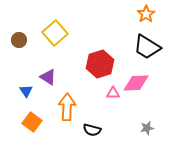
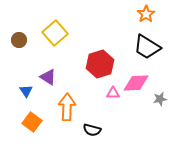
gray star: moved 13 px right, 29 px up
